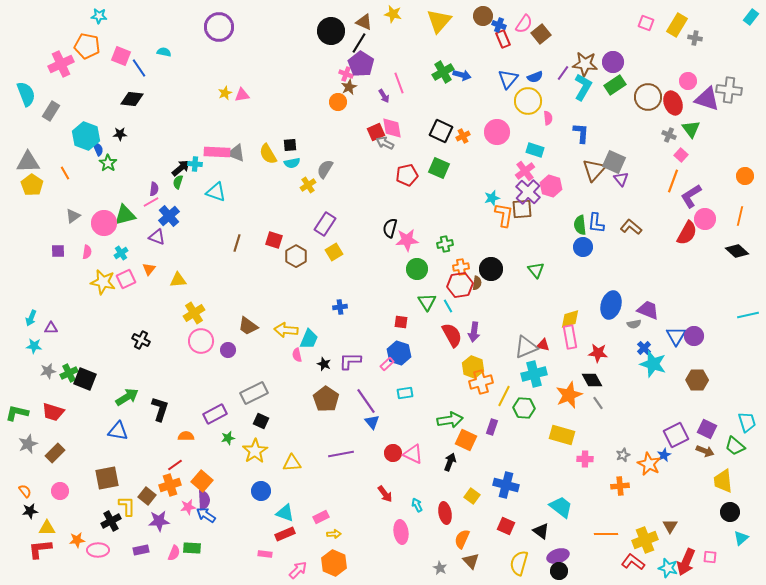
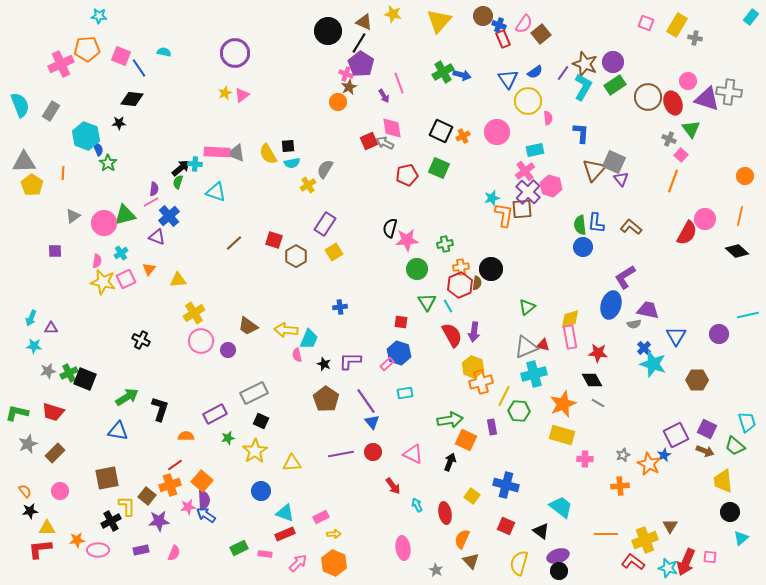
purple circle at (219, 27): moved 16 px right, 26 px down
black circle at (331, 31): moved 3 px left
orange pentagon at (87, 46): moved 3 px down; rotated 15 degrees counterclockwise
brown star at (585, 64): rotated 15 degrees clockwise
blue semicircle at (535, 77): moved 5 px up; rotated 14 degrees counterclockwise
blue triangle at (508, 79): rotated 15 degrees counterclockwise
gray cross at (729, 90): moved 2 px down
cyan semicircle at (26, 94): moved 6 px left, 11 px down
pink triangle at (242, 95): rotated 28 degrees counterclockwise
red square at (376, 132): moved 7 px left, 9 px down
black star at (120, 134): moved 1 px left, 11 px up
gray cross at (669, 135): moved 4 px down
black square at (290, 145): moved 2 px left, 1 px down
cyan rectangle at (535, 150): rotated 30 degrees counterclockwise
gray triangle at (28, 162): moved 4 px left
orange line at (65, 173): moved 2 px left; rotated 32 degrees clockwise
purple L-shape at (691, 196): moved 66 px left, 81 px down
brown line at (237, 243): moved 3 px left; rotated 30 degrees clockwise
purple square at (58, 251): moved 3 px left
pink semicircle at (87, 252): moved 10 px right, 9 px down
green triangle at (536, 270): moved 9 px left, 37 px down; rotated 30 degrees clockwise
red hexagon at (460, 285): rotated 15 degrees counterclockwise
purple trapezoid at (648, 310): rotated 10 degrees counterclockwise
purple circle at (694, 336): moved 25 px right, 2 px up
orange star at (569, 395): moved 6 px left, 9 px down
gray line at (598, 403): rotated 24 degrees counterclockwise
green hexagon at (524, 408): moved 5 px left, 3 px down
purple rectangle at (492, 427): rotated 28 degrees counterclockwise
red circle at (393, 453): moved 20 px left, 1 px up
red arrow at (385, 494): moved 8 px right, 8 px up
pink ellipse at (401, 532): moved 2 px right, 16 px down
green rectangle at (192, 548): moved 47 px right; rotated 30 degrees counterclockwise
gray star at (440, 568): moved 4 px left, 2 px down
pink arrow at (298, 570): moved 7 px up
